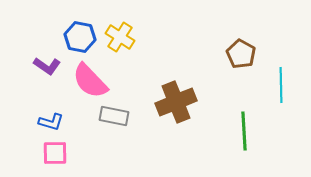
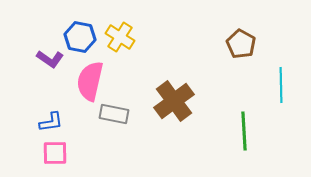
brown pentagon: moved 10 px up
purple L-shape: moved 3 px right, 7 px up
pink semicircle: rotated 57 degrees clockwise
brown cross: moved 2 px left, 1 px up; rotated 15 degrees counterclockwise
gray rectangle: moved 2 px up
blue L-shape: rotated 25 degrees counterclockwise
